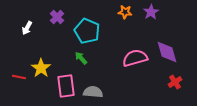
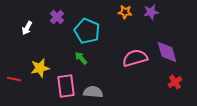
purple star: rotated 21 degrees clockwise
yellow star: moved 1 px left; rotated 24 degrees clockwise
red line: moved 5 px left, 2 px down
